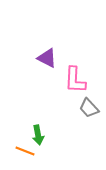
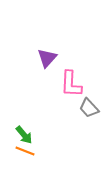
purple triangle: rotated 45 degrees clockwise
pink L-shape: moved 4 px left, 4 px down
green arrow: moved 14 px left; rotated 30 degrees counterclockwise
